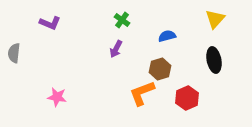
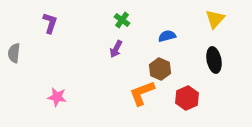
purple L-shape: rotated 95 degrees counterclockwise
brown hexagon: rotated 20 degrees counterclockwise
